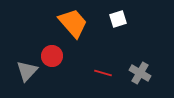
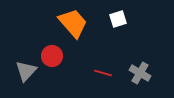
gray triangle: moved 1 px left
